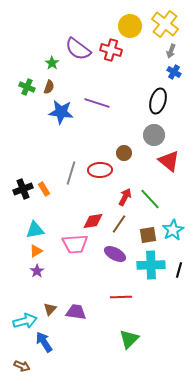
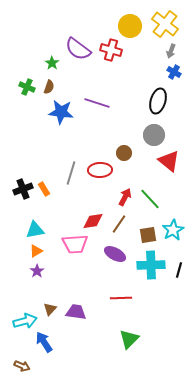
red line: moved 1 px down
